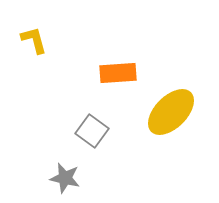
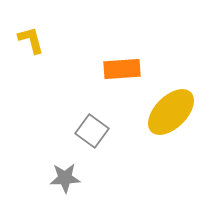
yellow L-shape: moved 3 px left
orange rectangle: moved 4 px right, 4 px up
gray star: rotated 16 degrees counterclockwise
